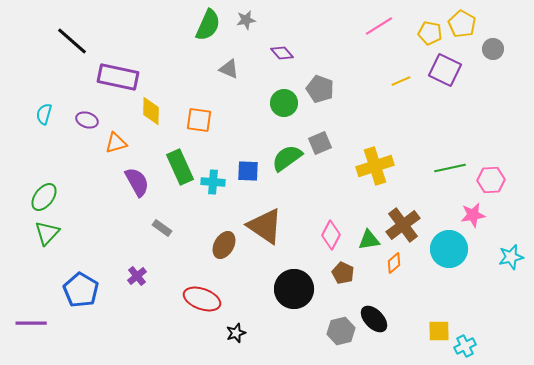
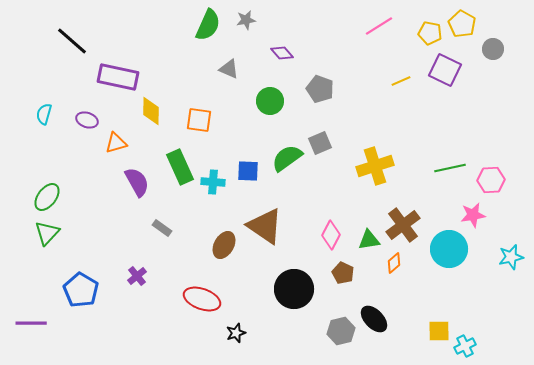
green circle at (284, 103): moved 14 px left, 2 px up
green ellipse at (44, 197): moved 3 px right
